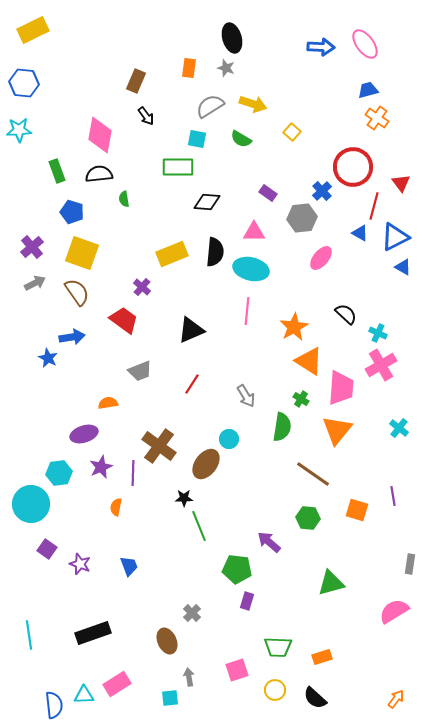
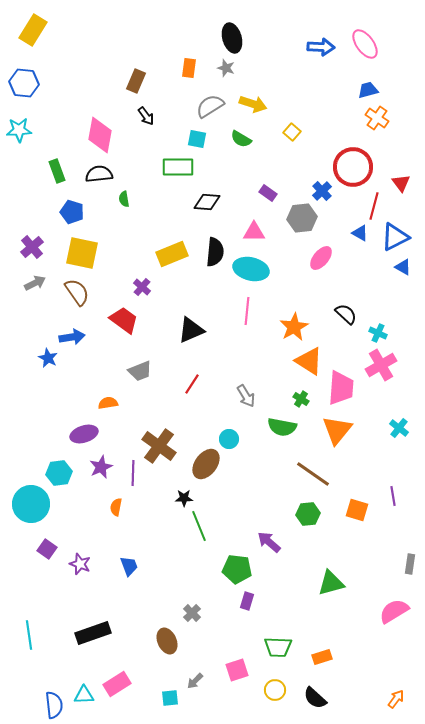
yellow rectangle at (33, 30): rotated 32 degrees counterclockwise
yellow square at (82, 253): rotated 8 degrees counterclockwise
green semicircle at (282, 427): rotated 92 degrees clockwise
green hexagon at (308, 518): moved 4 px up; rotated 10 degrees counterclockwise
gray arrow at (189, 677): moved 6 px right, 4 px down; rotated 126 degrees counterclockwise
